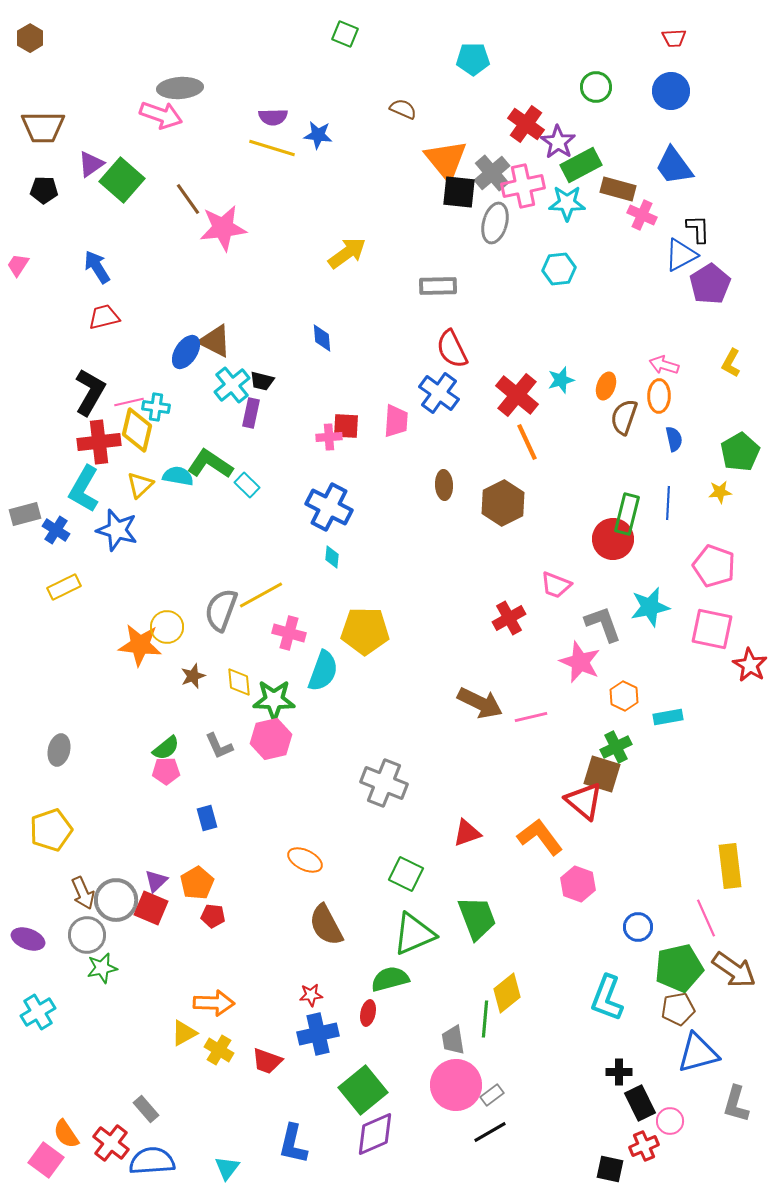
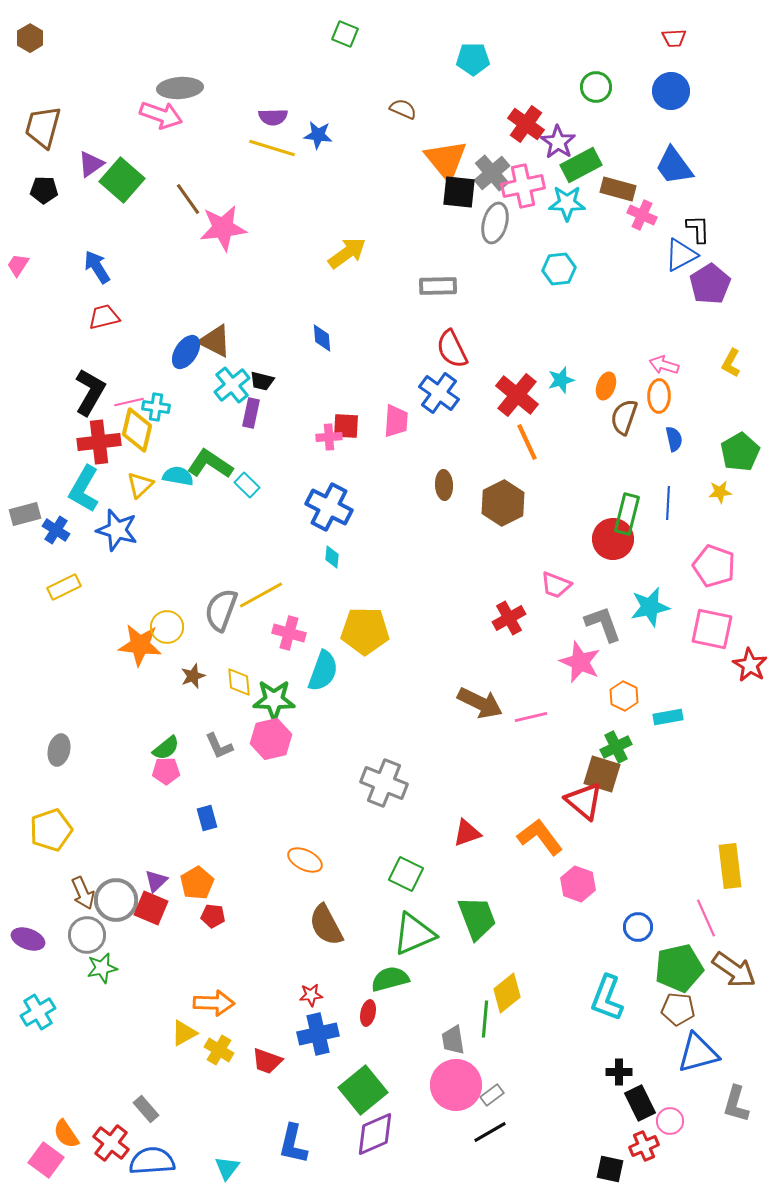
brown trapezoid at (43, 127): rotated 105 degrees clockwise
brown pentagon at (678, 1009): rotated 16 degrees clockwise
